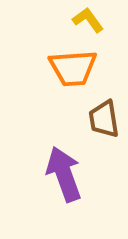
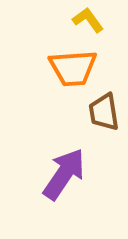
brown trapezoid: moved 7 px up
purple arrow: rotated 54 degrees clockwise
